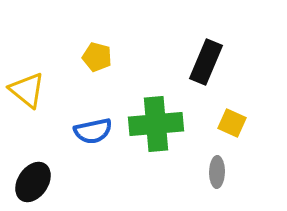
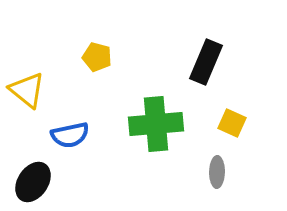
blue semicircle: moved 23 px left, 4 px down
